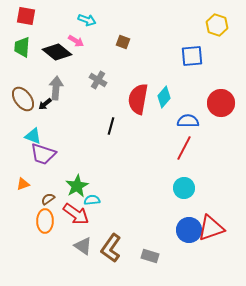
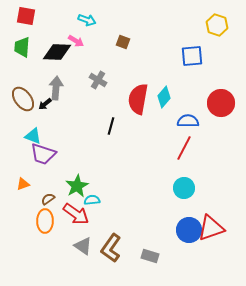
black diamond: rotated 36 degrees counterclockwise
